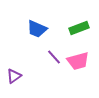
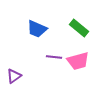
green rectangle: rotated 60 degrees clockwise
purple line: rotated 42 degrees counterclockwise
